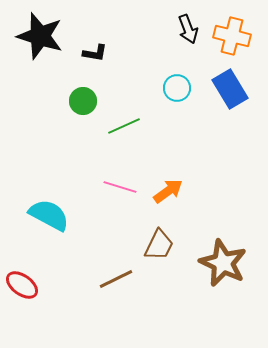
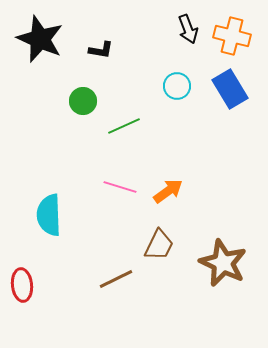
black star: moved 3 px down; rotated 6 degrees clockwise
black L-shape: moved 6 px right, 3 px up
cyan circle: moved 2 px up
cyan semicircle: rotated 120 degrees counterclockwise
red ellipse: rotated 48 degrees clockwise
